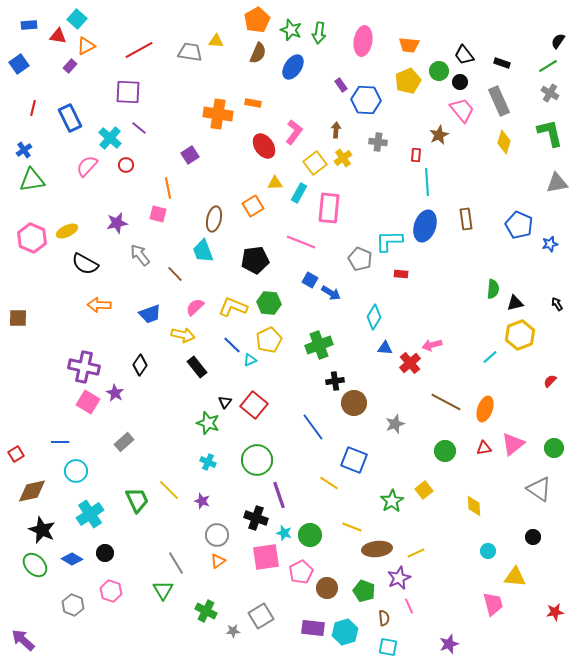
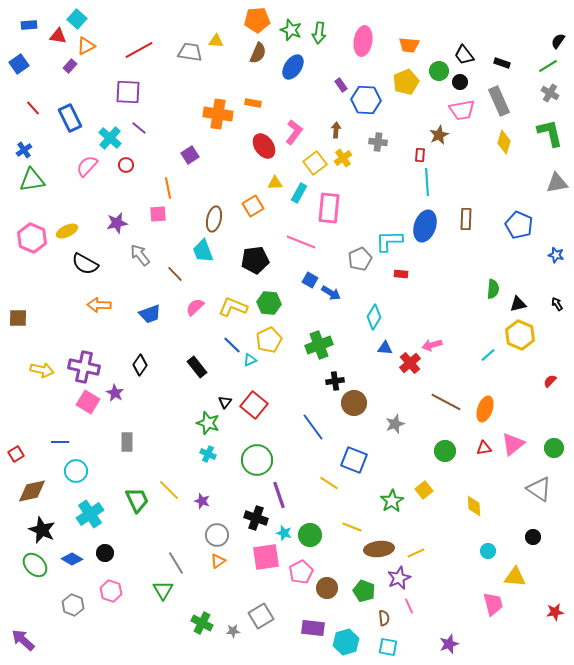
orange pentagon at (257, 20): rotated 25 degrees clockwise
yellow pentagon at (408, 81): moved 2 px left, 1 px down
red line at (33, 108): rotated 56 degrees counterclockwise
pink trapezoid at (462, 110): rotated 120 degrees clockwise
red rectangle at (416, 155): moved 4 px right
pink square at (158, 214): rotated 18 degrees counterclockwise
brown rectangle at (466, 219): rotated 10 degrees clockwise
blue star at (550, 244): moved 6 px right, 11 px down; rotated 28 degrees clockwise
gray pentagon at (360, 259): rotated 25 degrees clockwise
black triangle at (515, 303): moved 3 px right, 1 px down
yellow arrow at (183, 335): moved 141 px left, 35 px down
yellow hexagon at (520, 335): rotated 16 degrees counterclockwise
cyan line at (490, 357): moved 2 px left, 2 px up
gray rectangle at (124, 442): moved 3 px right; rotated 48 degrees counterclockwise
cyan cross at (208, 462): moved 8 px up
brown ellipse at (377, 549): moved 2 px right
green cross at (206, 611): moved 4 px left, 12 px down
cyan hexagon at (345, 632): moved 1 px right, 10 px down
